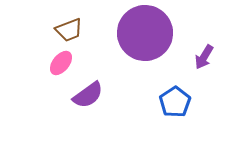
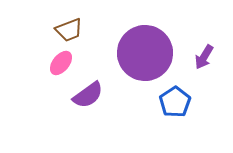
purple circle: moved 20 px down
